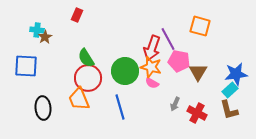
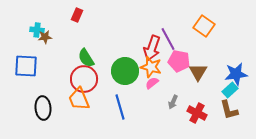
orange square: moved 4 px right; rotated 20 degrees clockwise
brown star: rotated 24 degrees clockwise
red circle: moved 4 px left, 1 px down
pink semicircle: rotated 112 degrees clockwise
gray arrow: moved 2 px left, 2 px up
